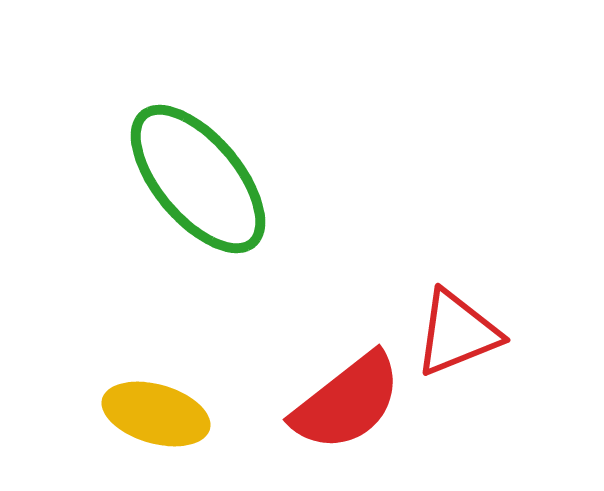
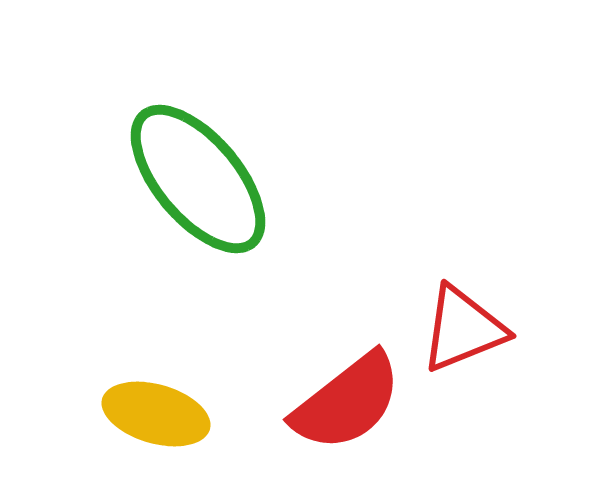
red triangle: moved 6 px right, 4 px up
